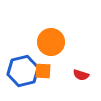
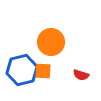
blue hexagon: moved 1 px left, 1 px up
